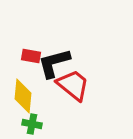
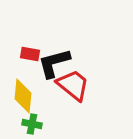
red rectangle: moved 1 px left, 2 px up
